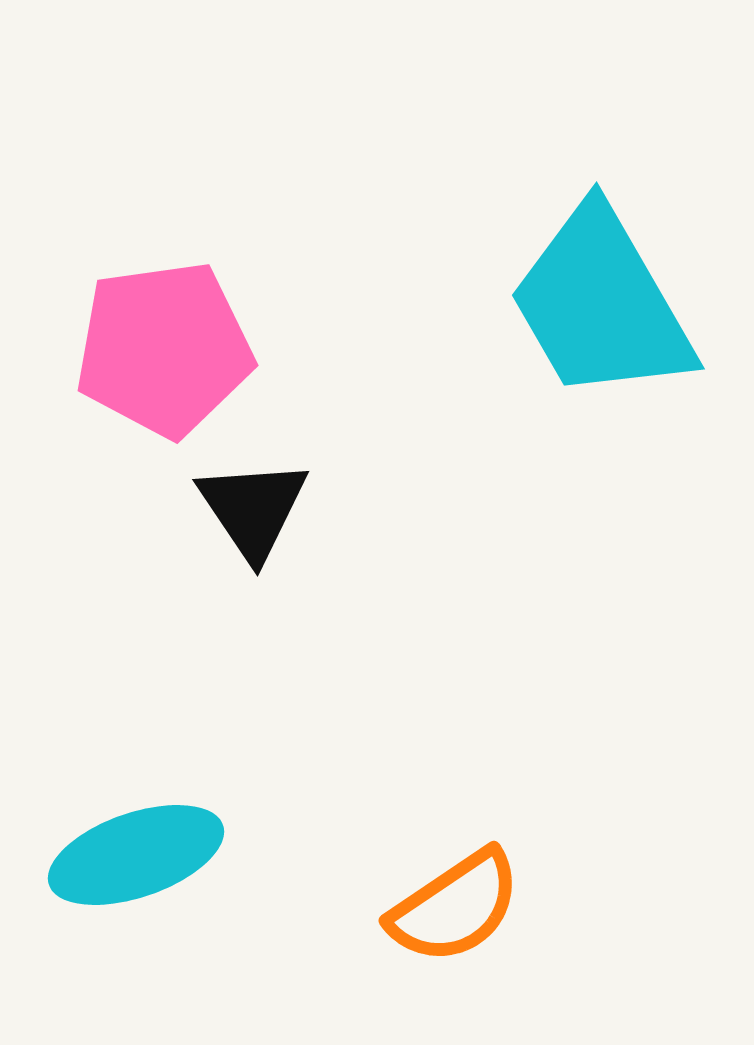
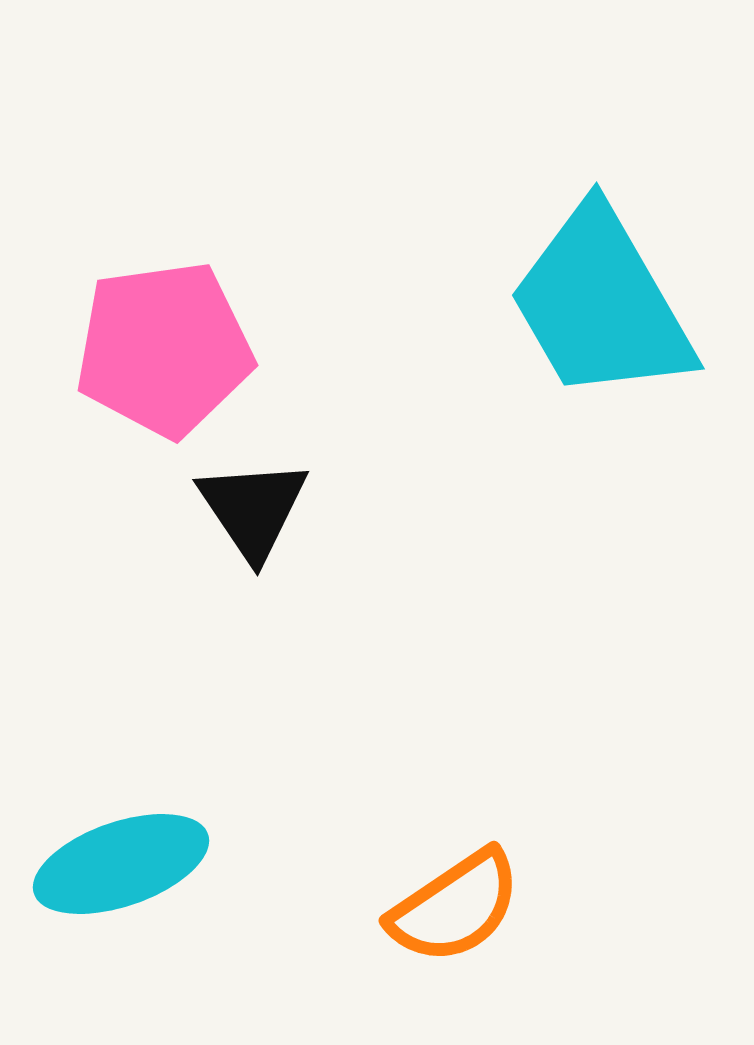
cyan ellipse: moved 15 px left, 9 px down
